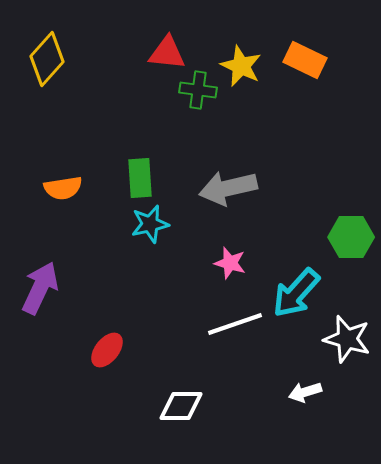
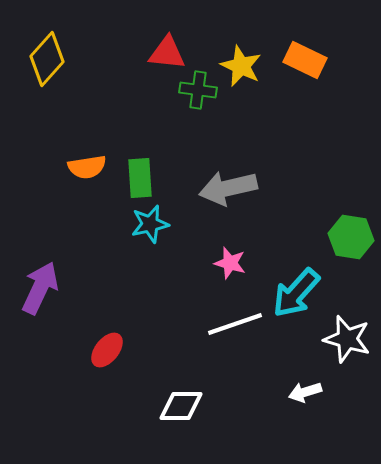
orange semicircle: moved 24 px right, 21 px up
green hexagon: rotated 9 degrees clockwise
